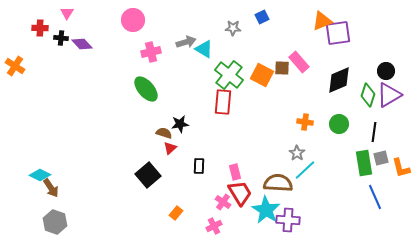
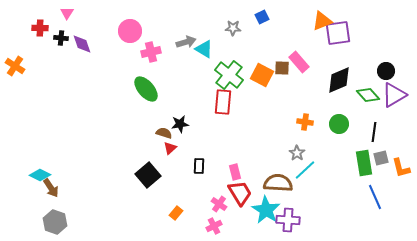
pink circle at (133, 20): moved 3 px left, 11 px down
purple diamond at (82, 44): rotated 25 degrees clockwise
green diamond at (368, 95): rotated 60 degrees counterclockwise
purple triangle at (389, 95): moved 5 px right
pink cross at (223, 202): moved 4 px left, 2 px down
